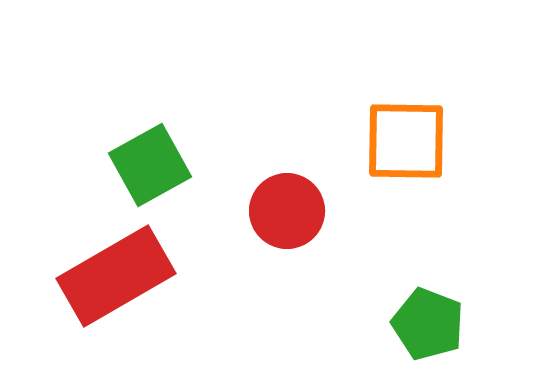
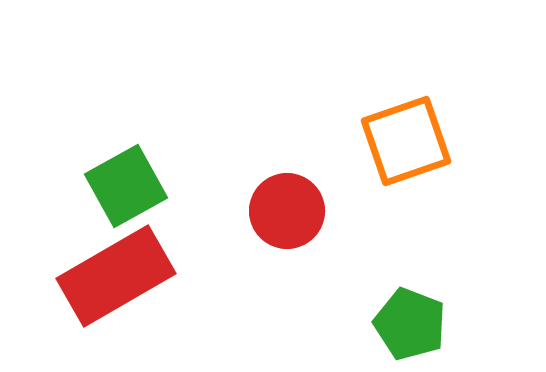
orange square: rotated 20 degrees counterclockwise
green square: moved 24 px left, 21 px down
green pentagon: moved 18 px left
